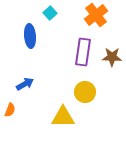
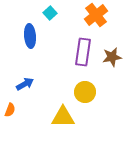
brown star: rotated 12 degrees counterclockwise
